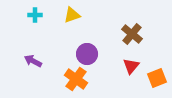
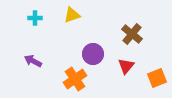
cyan cross: moved 3 px down
purple circle: moved 6 px right
red triangle: moved 5 px left
orange cross: moved 1 px left; rotated 20 degrees clockwise
